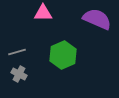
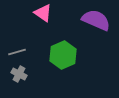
pink triangle: rotated 36 degrees clockwise
purple semicircle: moved 1 px left, 1 px down
